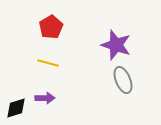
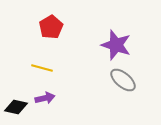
yellow line: moved 6 px left, 5 px down
gray ellipse: rotated 28 degrees counterclockwise
purple arrow: rotated 12 degrees counterclockwise
black diamond: moved 1 px up; rotated 30 degrees clockwise
